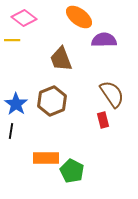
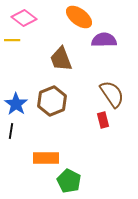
green pentagon: moved 3 px left, 10 px down
